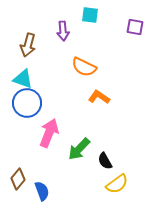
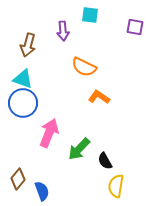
blue circle: moved 4 px left
yellow semicircle: moved 1 px left, 2 px down; rotated 135 degrees clockwise
